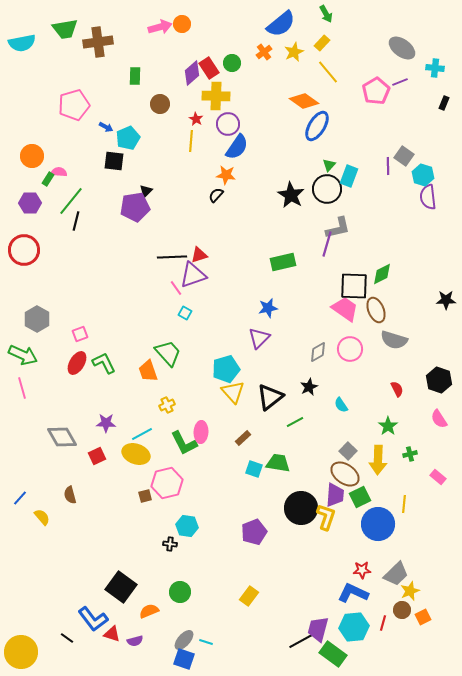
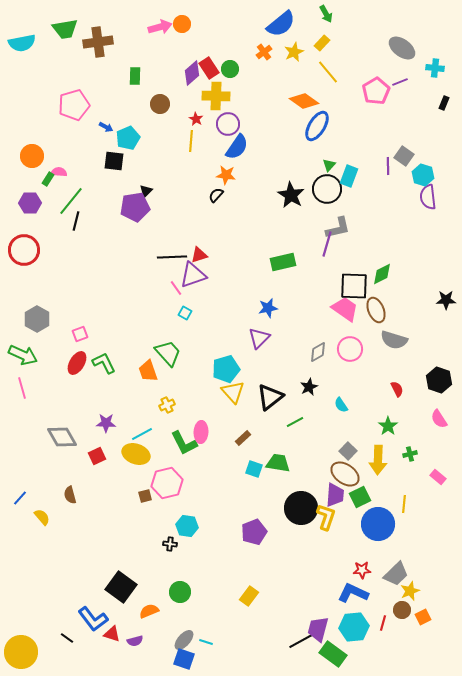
green circle at (232, 63): moved 2 px left, 6 px down
